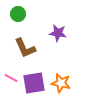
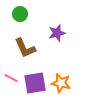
green circle: moved 2 px right
purple star: moved 1 px left; rotated 24 degrees counterclockwise
purple square: moved 1 px right
